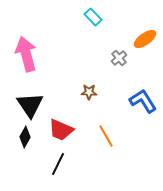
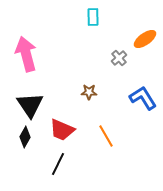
cyan rectangle: rotated 42 degrees clockwise
blue L-shape: moved 3 px up
red trapezoid: moved 1 px right
